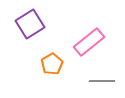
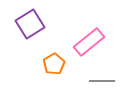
orange pentagon: moved 2 px right
